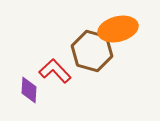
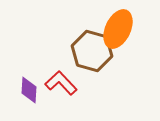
orange ellipse: rotated 51 degrees counterclockwise
red L-shape: moved 6 px right, 12 px down
